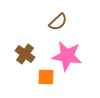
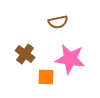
brown semicircle: rotated 30 degrees clockwise
pink star: moved 3 px right, 3 px down
